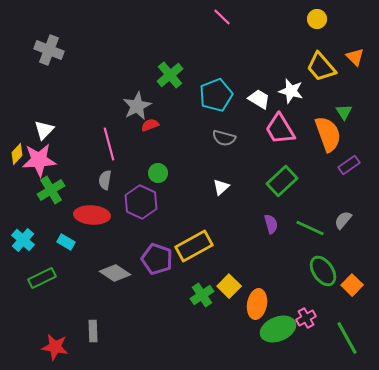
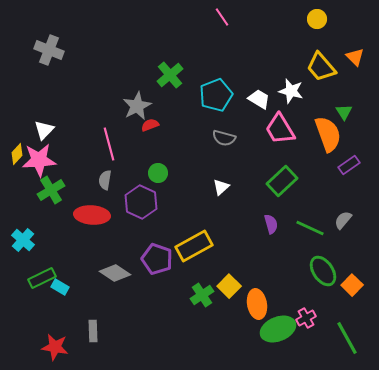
pink line at (222, 17): rotated 12 degrees clockwise
cyan rectangle at (66, 242): moved 6 px left, 45 px down
orange ellipse at (257, 304): rotated 20 degrees counterclockwise
